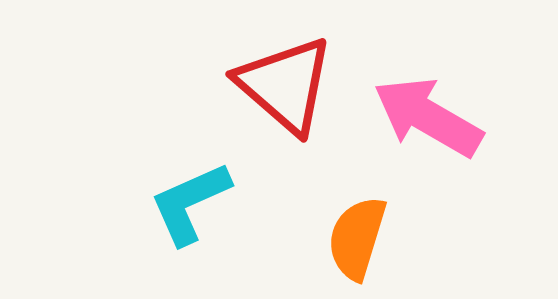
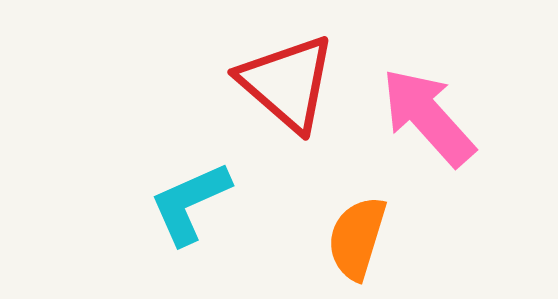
red triangle: moved 2 px right, 2 px up
pink arrow: rotated 18 degrees clockwise
